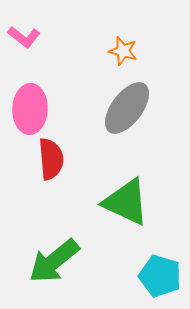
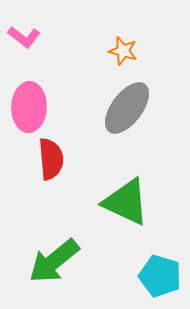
pink ellipse: moved 1 px left, 2 px up
